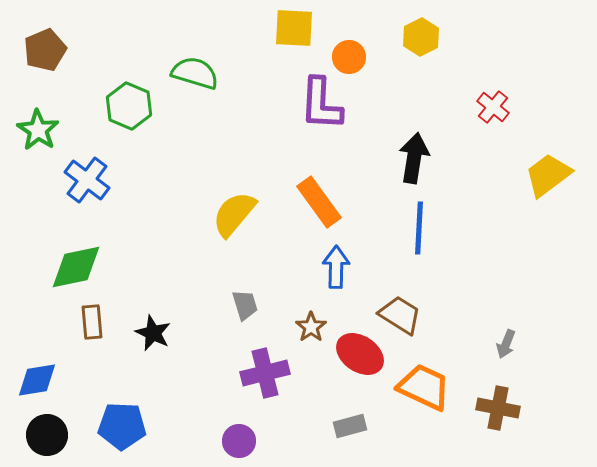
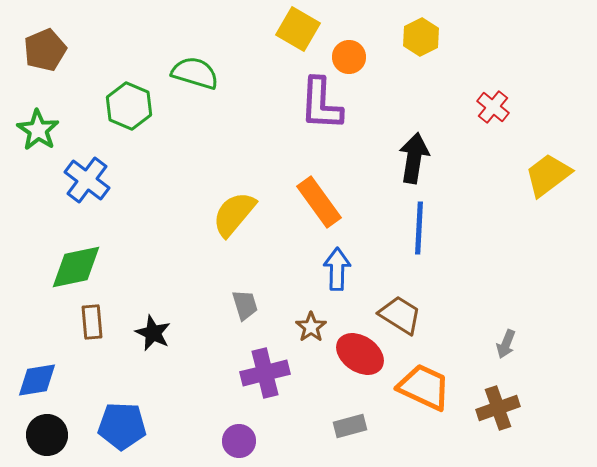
yellow square: moved 4 px right, 1 px down; rotated 27 degrees clockwise
blue arrow: moved 1 px right, 2 px down
brown cross: rotated 30 degrees counterclockwise
